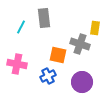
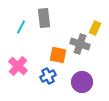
yellow rectangle: rotated 16 degrees clockwise
pink cross: moved 1 px right, 2 px down; rotated 30 degrees clockwise
